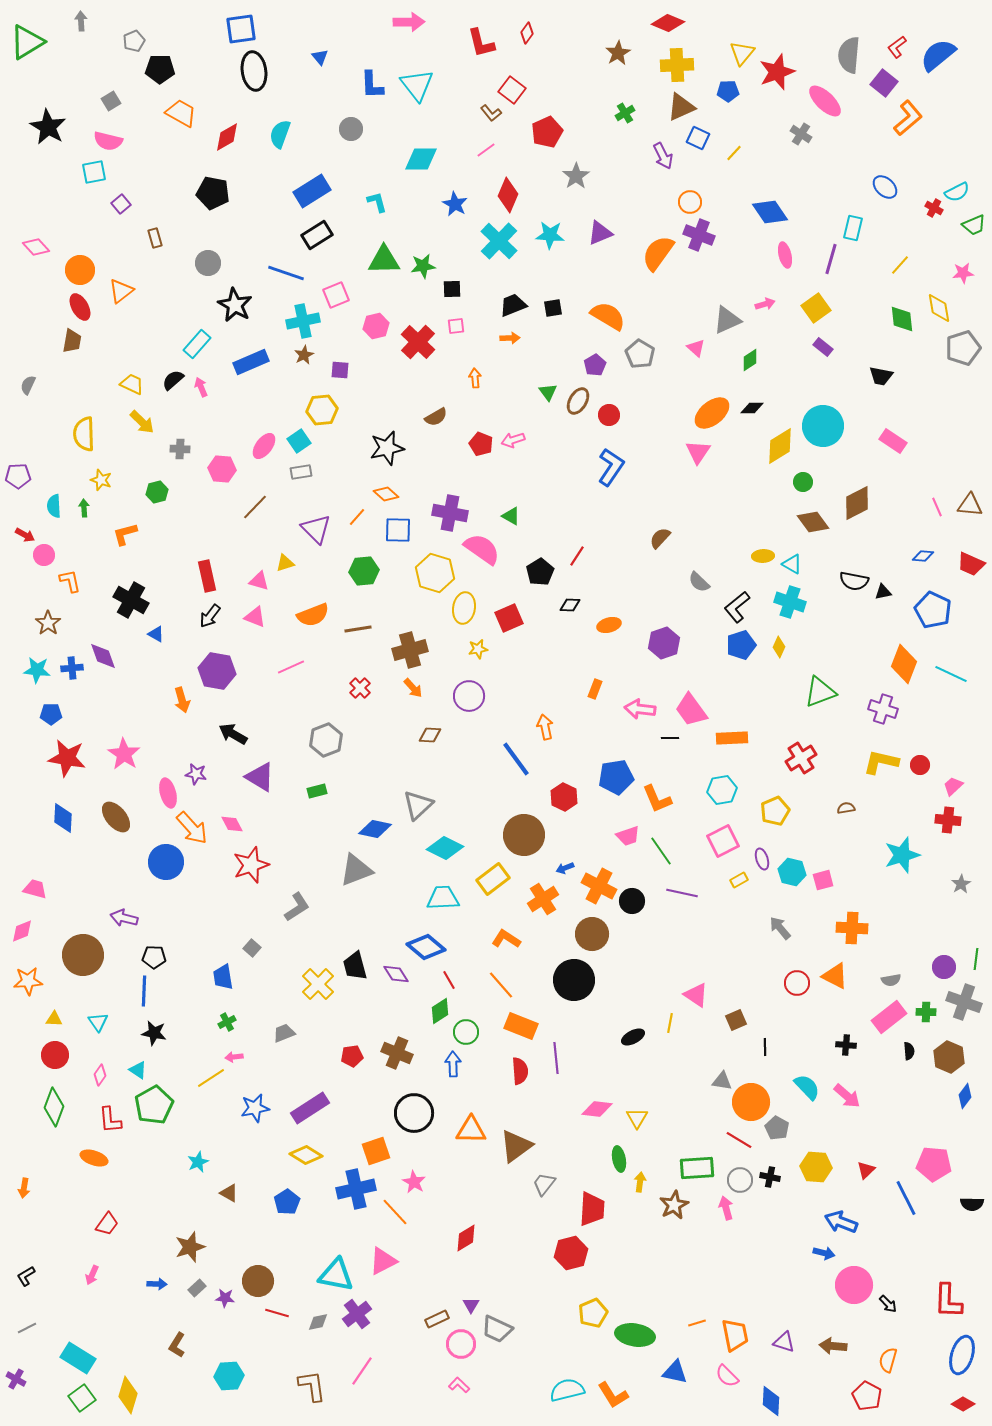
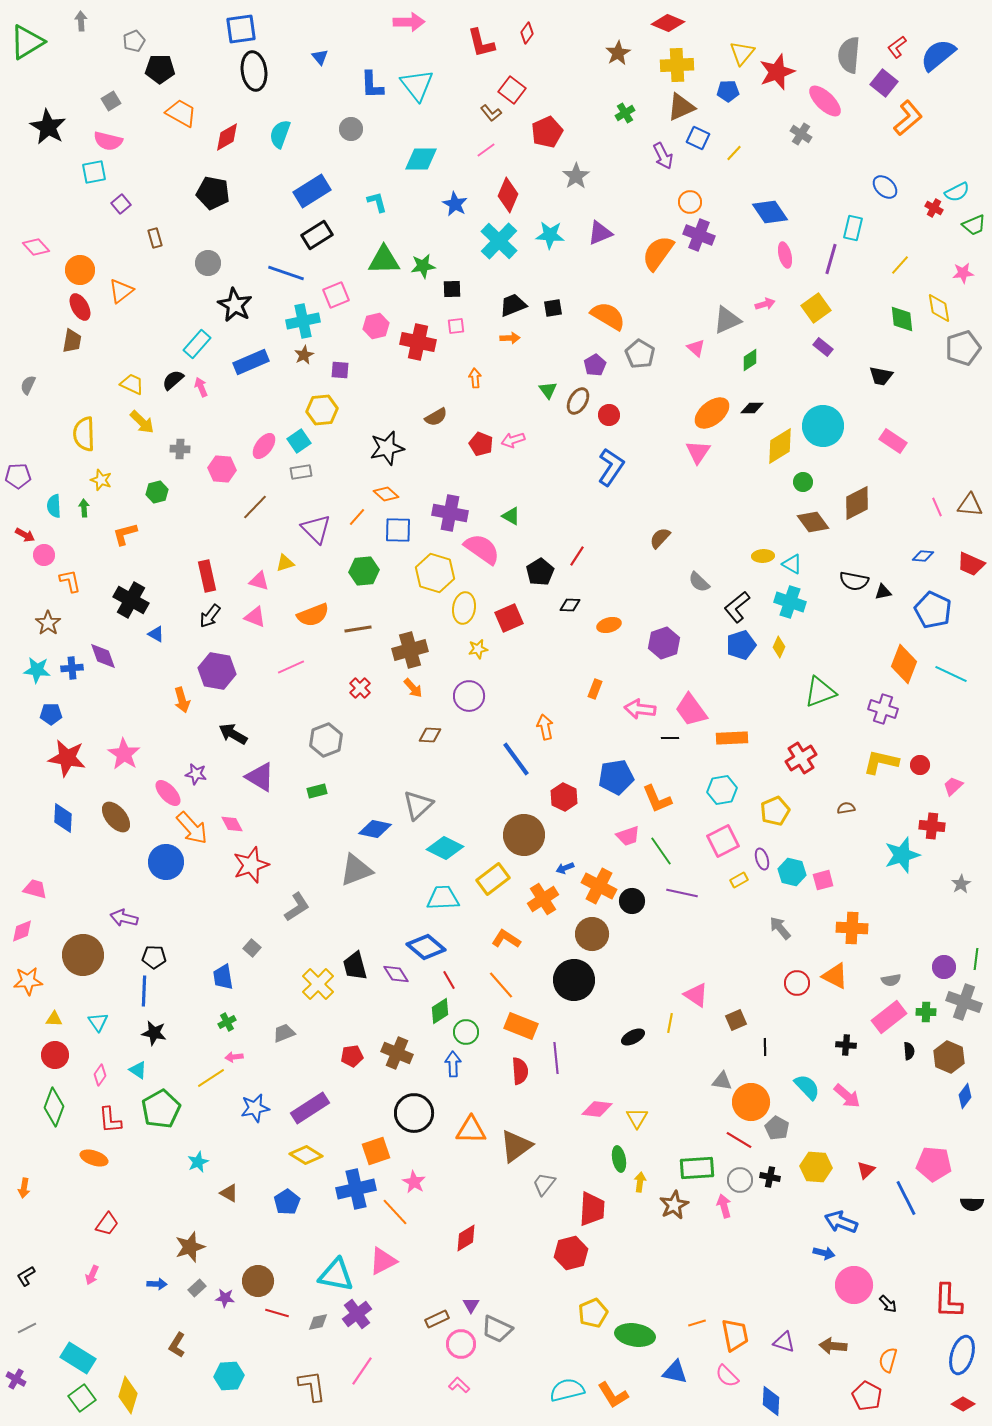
red cross at (418, 342): rotated 32 degrees counterclockwise
green triangle at (548, 392): moved 2 px up
pink ellipse at (168, 793): rotated 28 degrees counterclockwise
red cross at (948, 820): moved 16 px left, 6 px down
green pentagon at (154, 1105): moved 7 px right, 4 px down
pink arrow at (726, 1208): moved 2 px left, 2 px up
